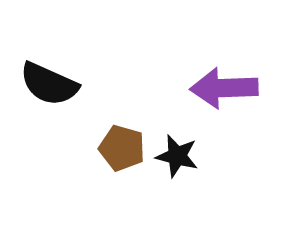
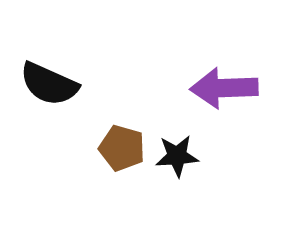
black star: rotated 18 degrees counterclockwise
